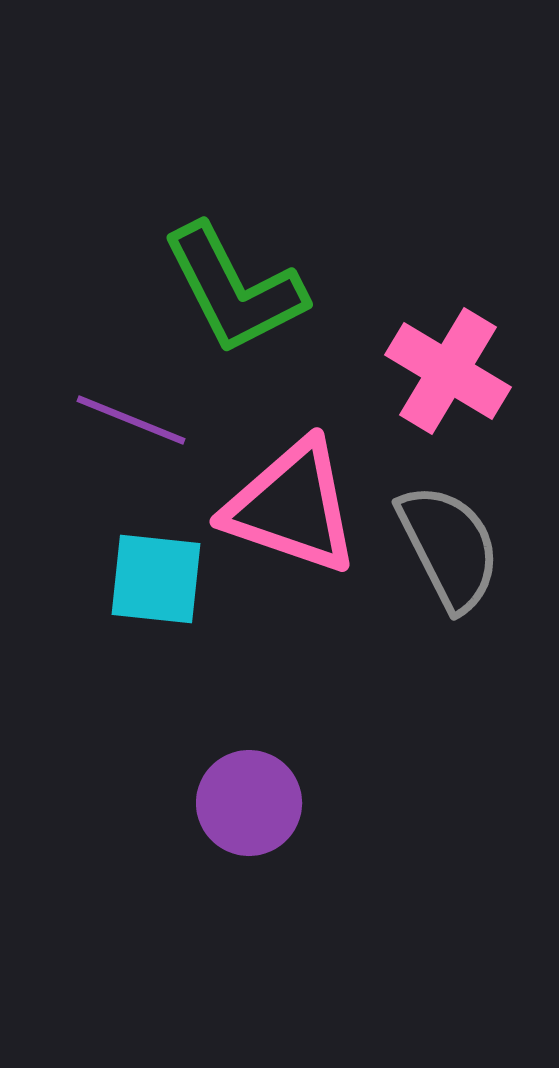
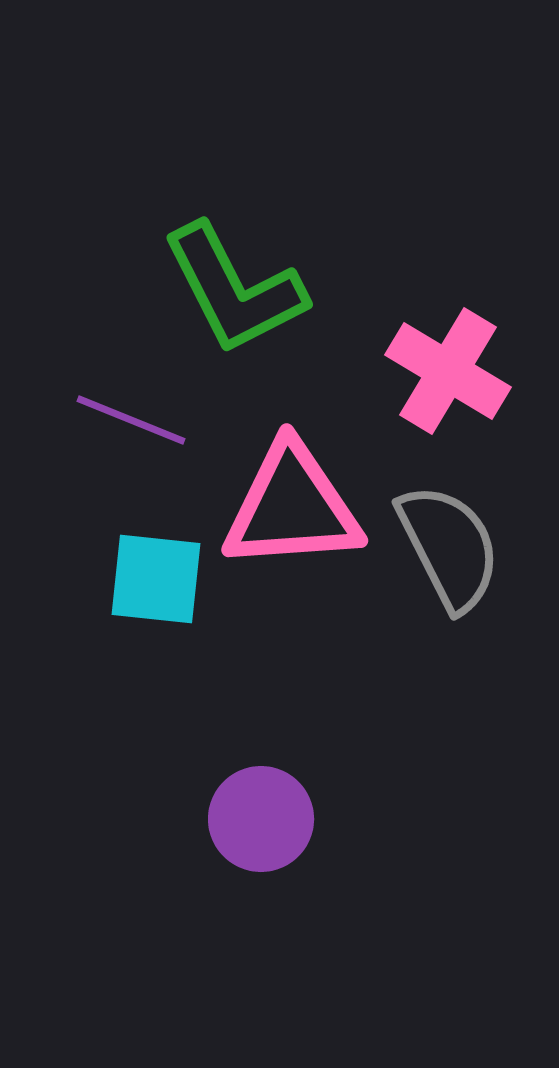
pink triangle: rotated 23 degrees counterclockwise
purple circle: moved 12 px right, 16 px down
